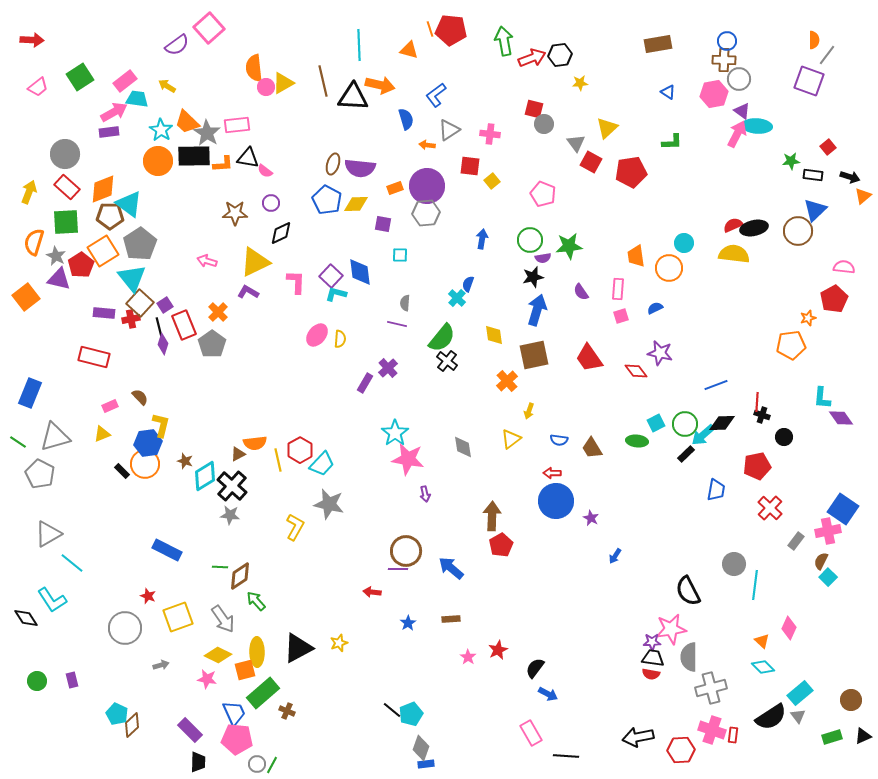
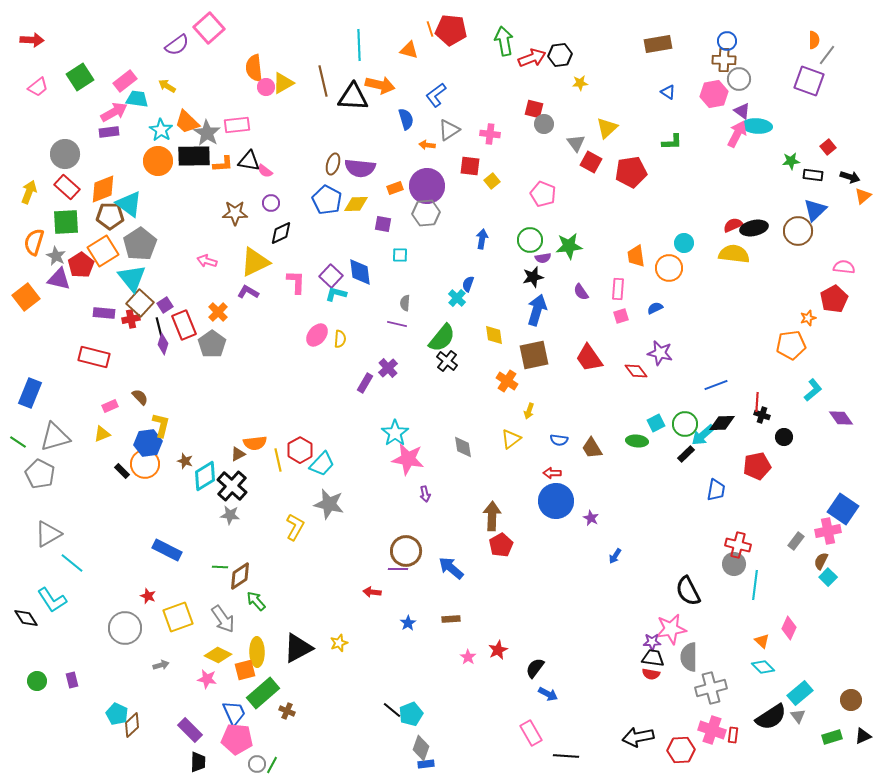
black triangle at (248, 158): moved 1 px right, 3 px down
orange cross at (507, 381): rotated 15 degrees counterclockwise
cyan L-shape at (822, 398): moved 9 px left, 8 px up; rotated 135 degrees counterclockwise
red cross at (770, 508): moved 32 px left, 37 px down; rotated 30 degrees counterclockwise
